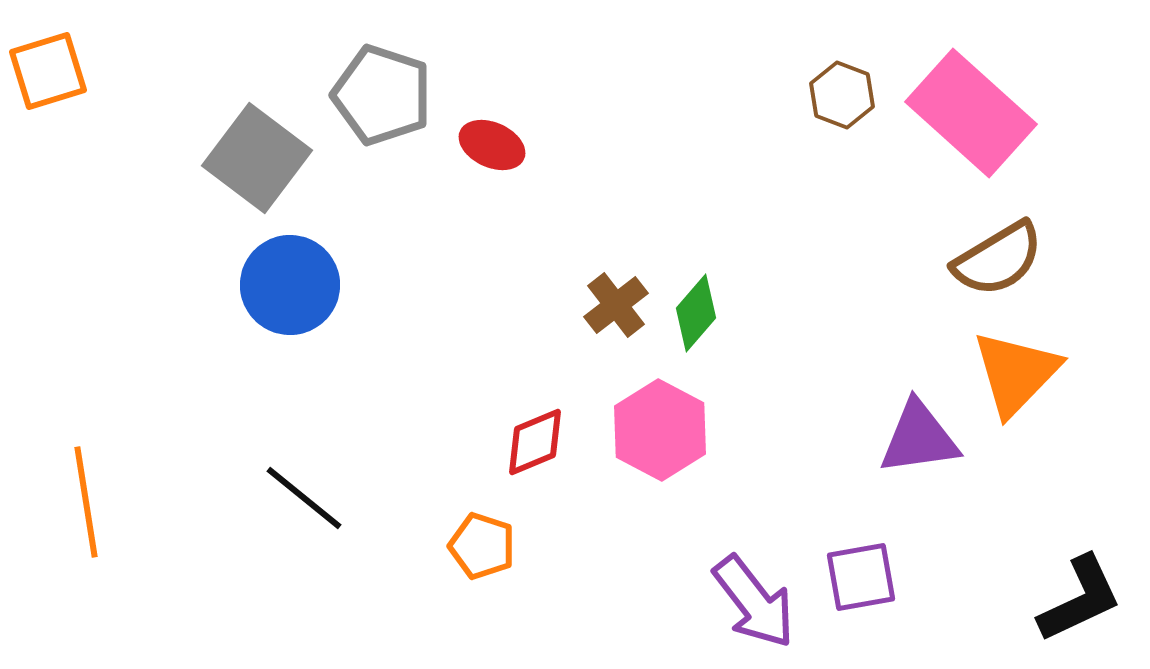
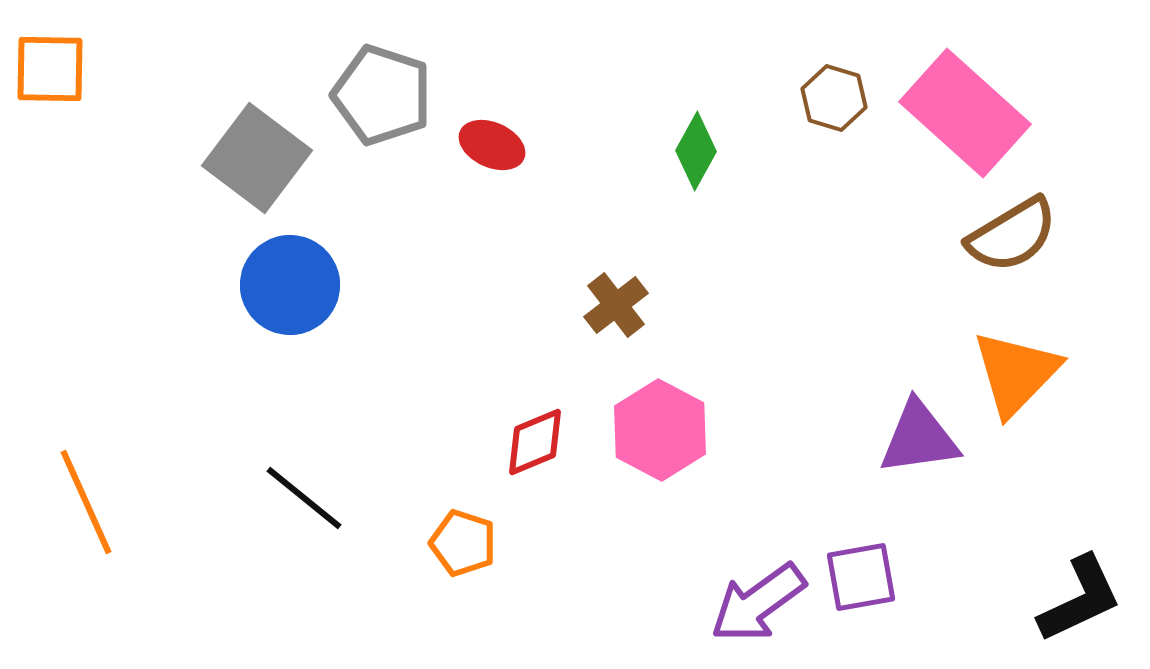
orange square: moved 2 px right, 2 px up; rotated 18 degrees clockwise
brown hexagon: moved 8 px left, 3 px down; rotated 4 degrees counterclockwise
pink rectangle: moved 6 px left
brown semicircle: moved 14 px right, 24 px up
green diamond: moved 162 px up; rotated 12 degrees counterclockwise
orange line: rotated 15 degrees counterclockwise
orange pentagon: moved 19 px left, 3 px up
purple arrow: moved 4 px right, 1 px down; rotated 92 degrees clockwise
